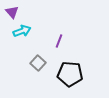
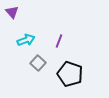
cyan arrow: moved 4 px right, 9 px down
black pentagon: rotated 15 degrees clockwise
